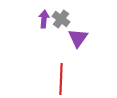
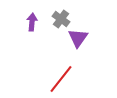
purple arrow: moved 12 px left, 3 px down
red line: rotated 36 degrees clockwise
